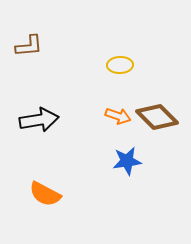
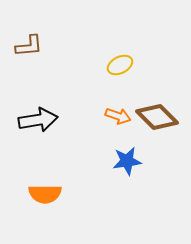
yellow ellipse: rotated 25 degrees counterclockwise
black arrow: moved 1 px left
orange semicircle: rotated 28 degrees counterclockwise
